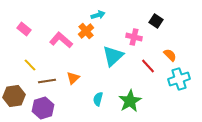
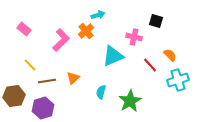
black square: rotated 16 degrees counterclockwise
pink L-shape: rotated 95 degrees clockwise
cyan triangle: rotated 20 degrees clockwise
red line: moved 2 px right, 1 px up
cyan cross: moved 1 px left, 1 px down
cyan semicircle: moved 3 px right, 7 px up
